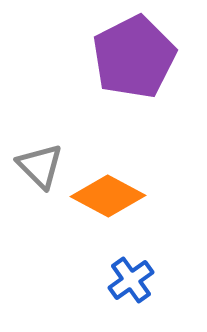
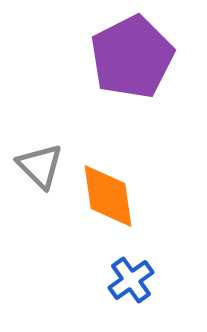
purple pentagon: moved 2 px left
orange diamond: rotated 54 degrees clockwise
